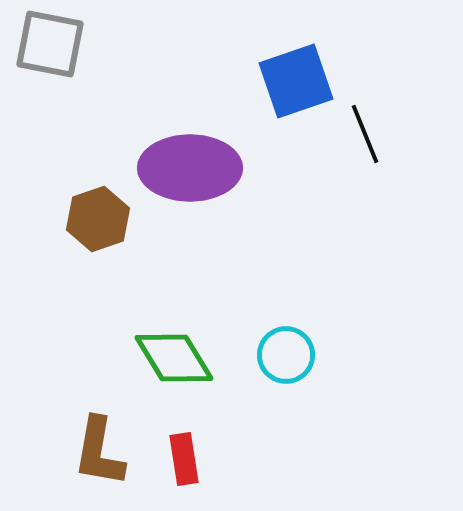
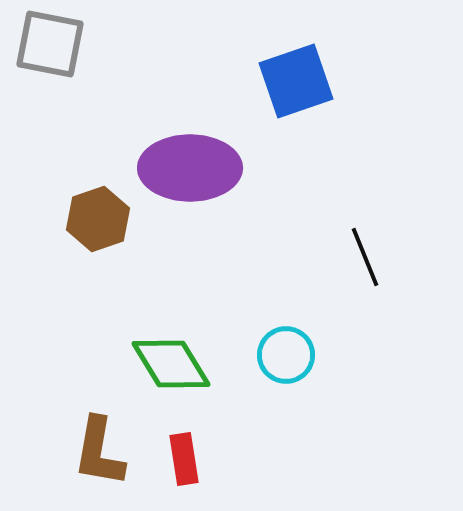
black line: moved 123 px down
green diamond: moved 3 px left, 6 px down
